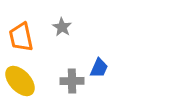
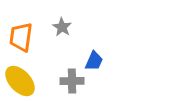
orange trapezoid: rotated 20 degrees clockwise
blue trapezoid: moved 5 px left, 7 px up
